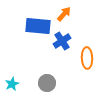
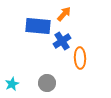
orange ellipse: moved 7 px left
